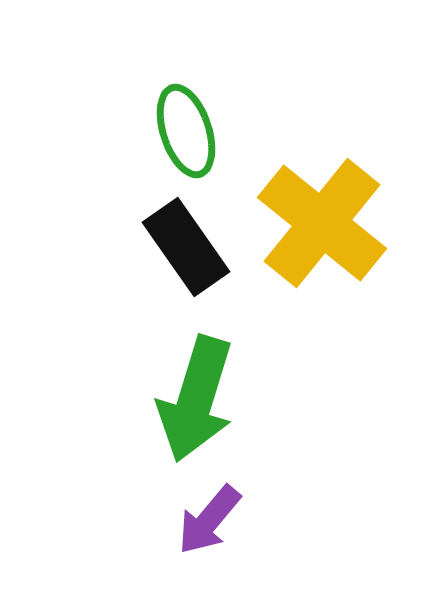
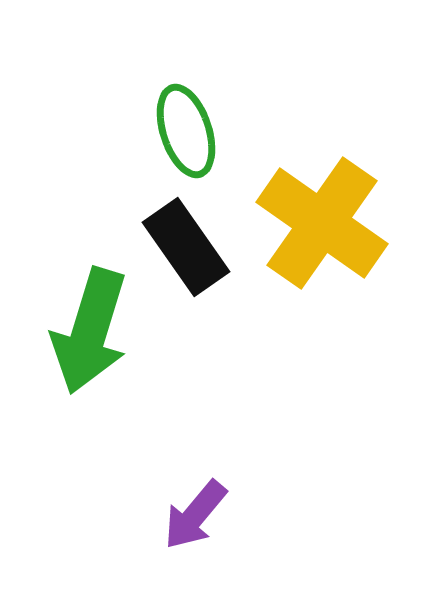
yellow cross: rotated 4 degrees counterclockwise
green arrow: moved 106 px left, 68 px up
purple arrow: moved 14 px left, 5 px up
